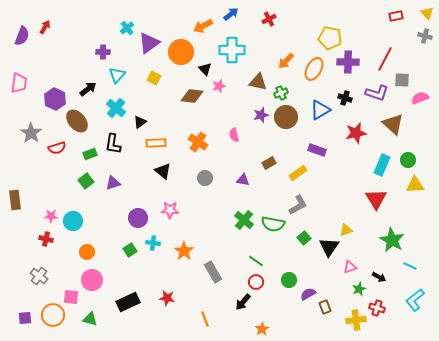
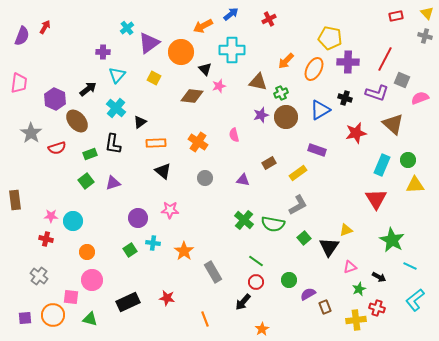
gray square at (402, 80): rotated 21 degrees clockwise
